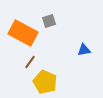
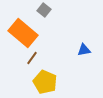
gray square: moved 5 px left, 11 px up; rotated 32 degrees counterclockwise
orange rectangle: rotated 12 degrees clockwise
brown line: moved 2 px right, 4 px up
